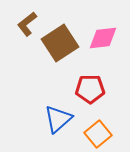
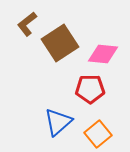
pink diamond: moved 16 px down; rotated 12 degrees clockwise
blue triangle: moved 3 px down
